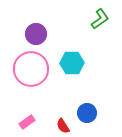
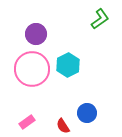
cyan hexagon: moved 4 px left, 2 px down; rotated 25 degrees counterclockwise
pink circle: moved 1 px right
